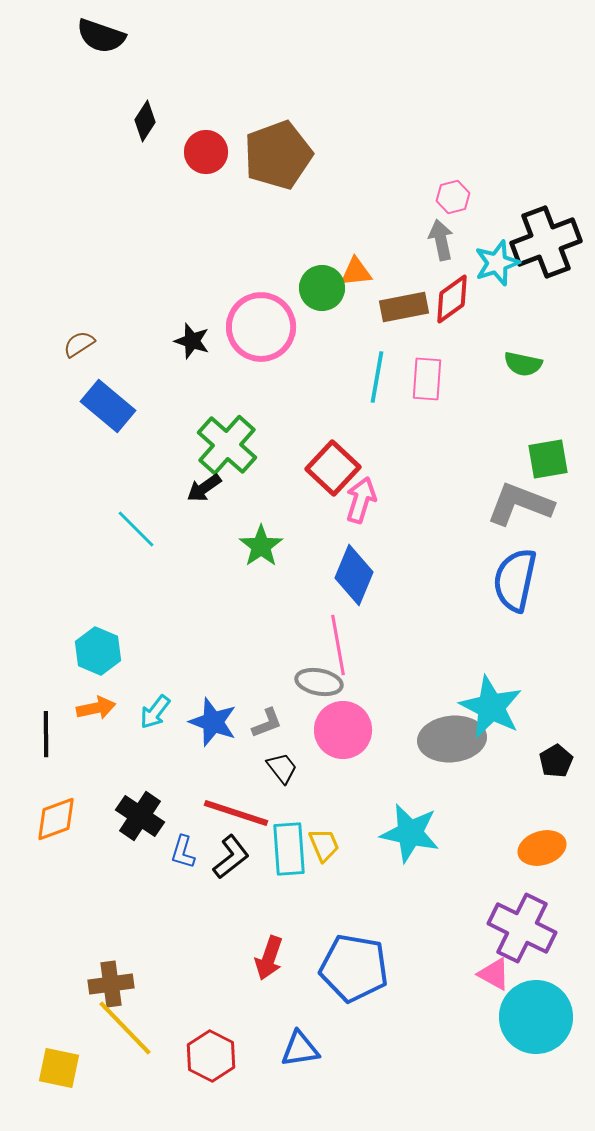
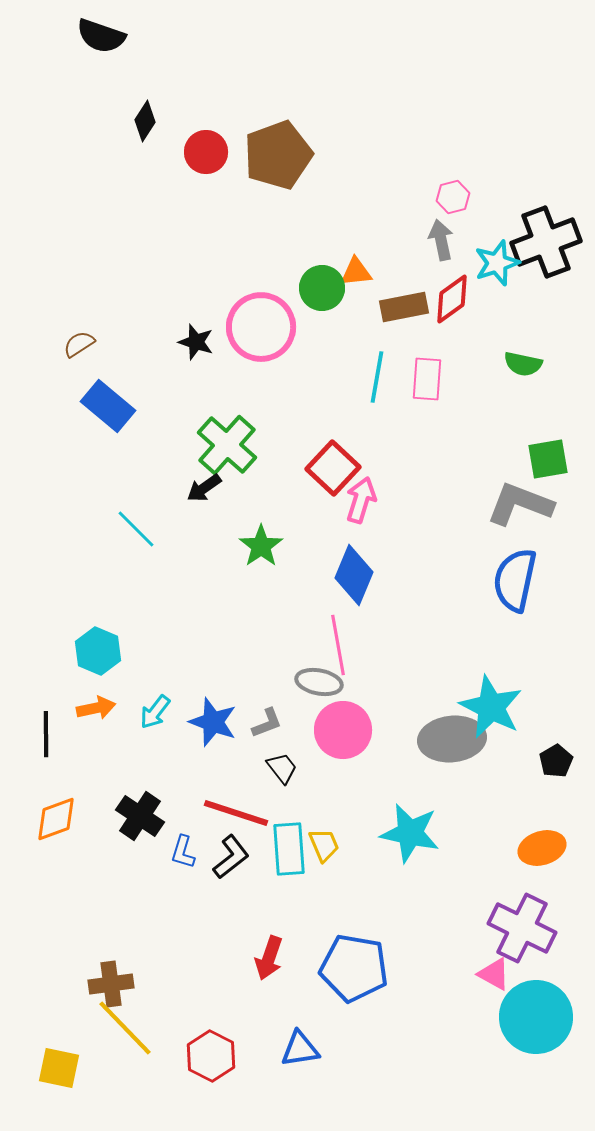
black star at (192, 341): moved 4 px right, 1 px down
